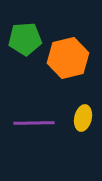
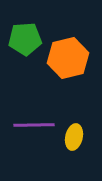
yellow ellipse: moved 9 px left, 19 px down
purple line: moved 2 px down
